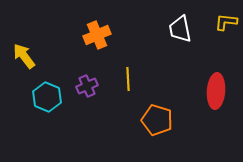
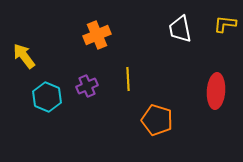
yellow L-shape: moved 1 px left, 2 px down
